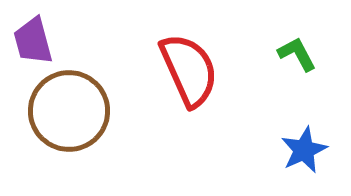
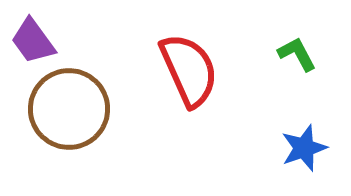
purple trapezoid: rotated 21 degrees counterclockwise
brown circle: moved 2 px up
blue star: moved 2 px up; rotated 6 degrees clockwise
